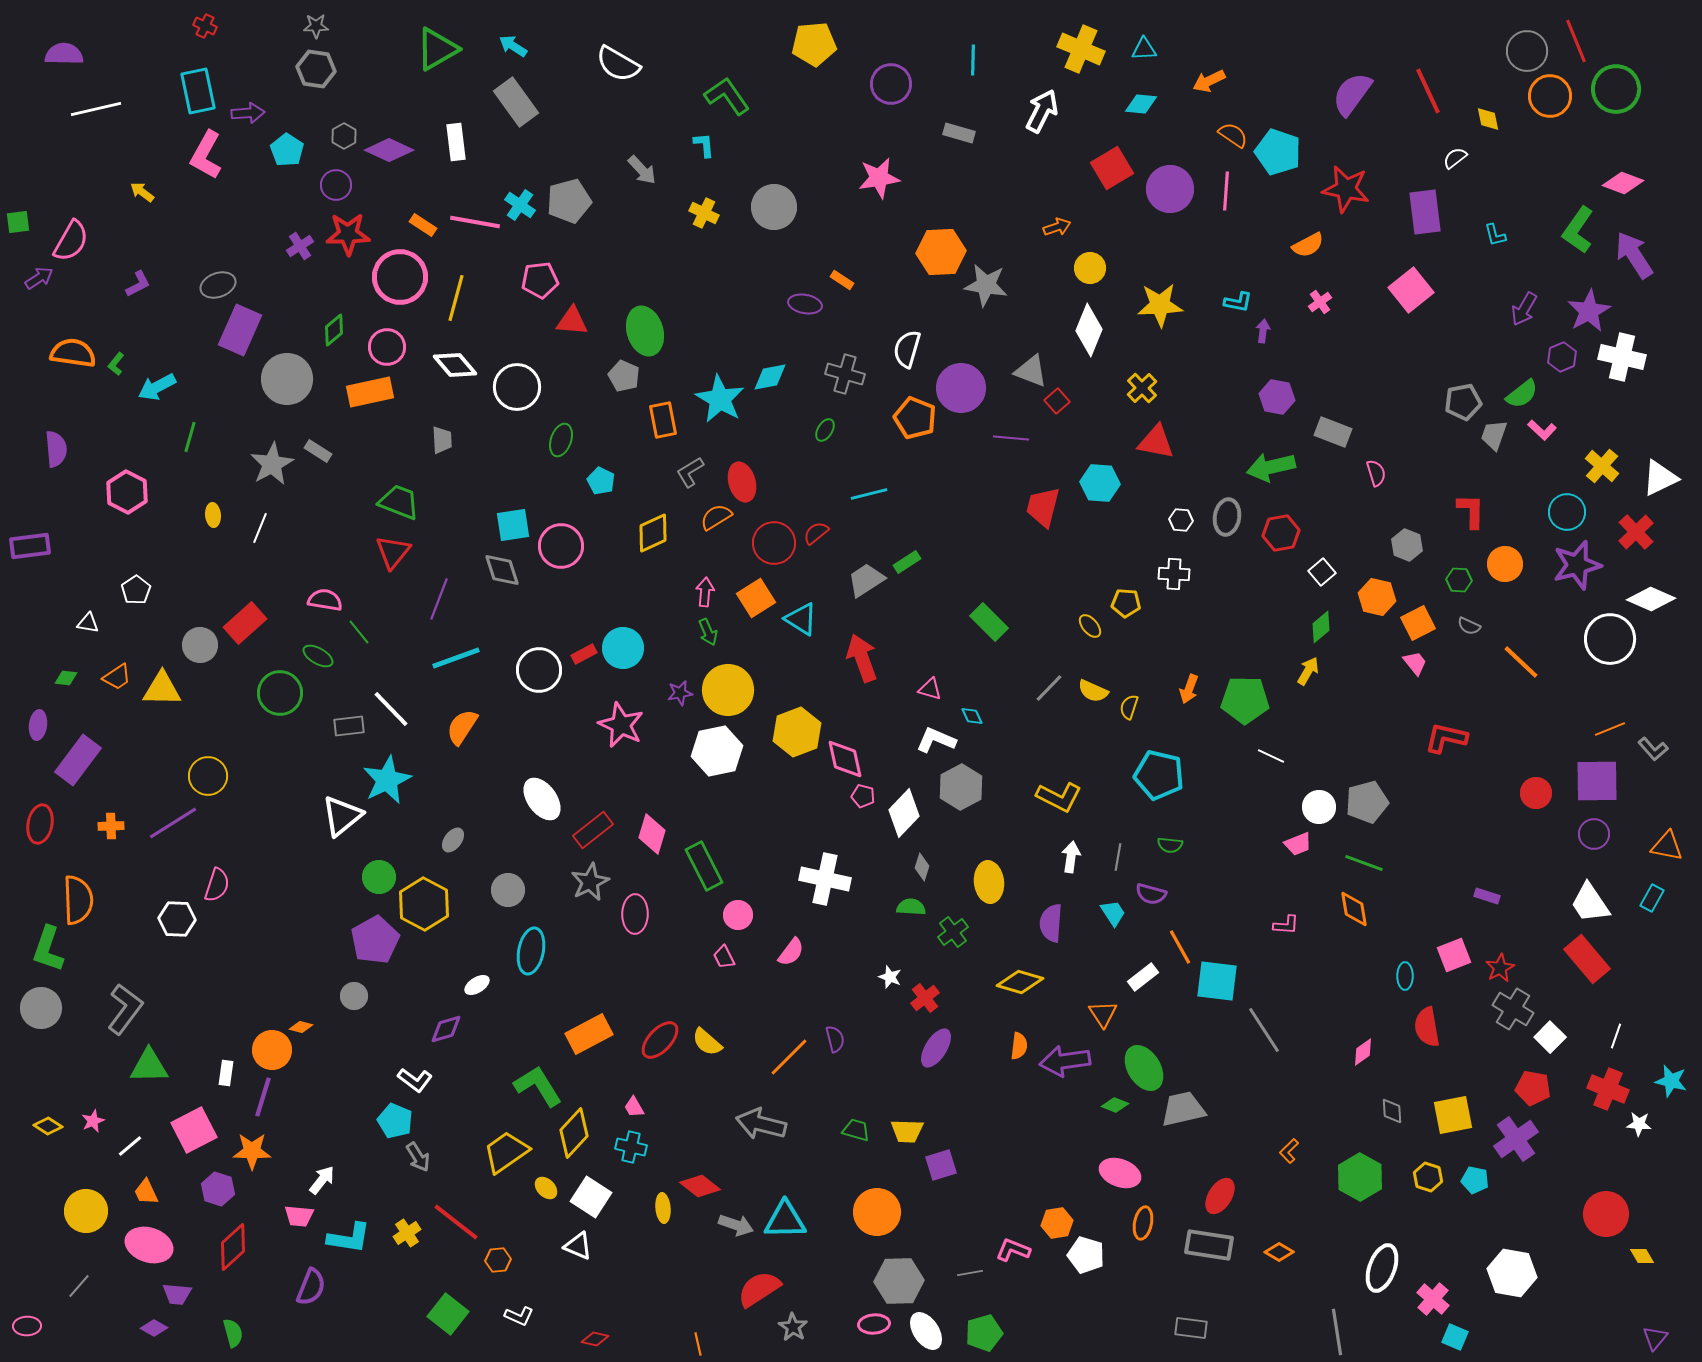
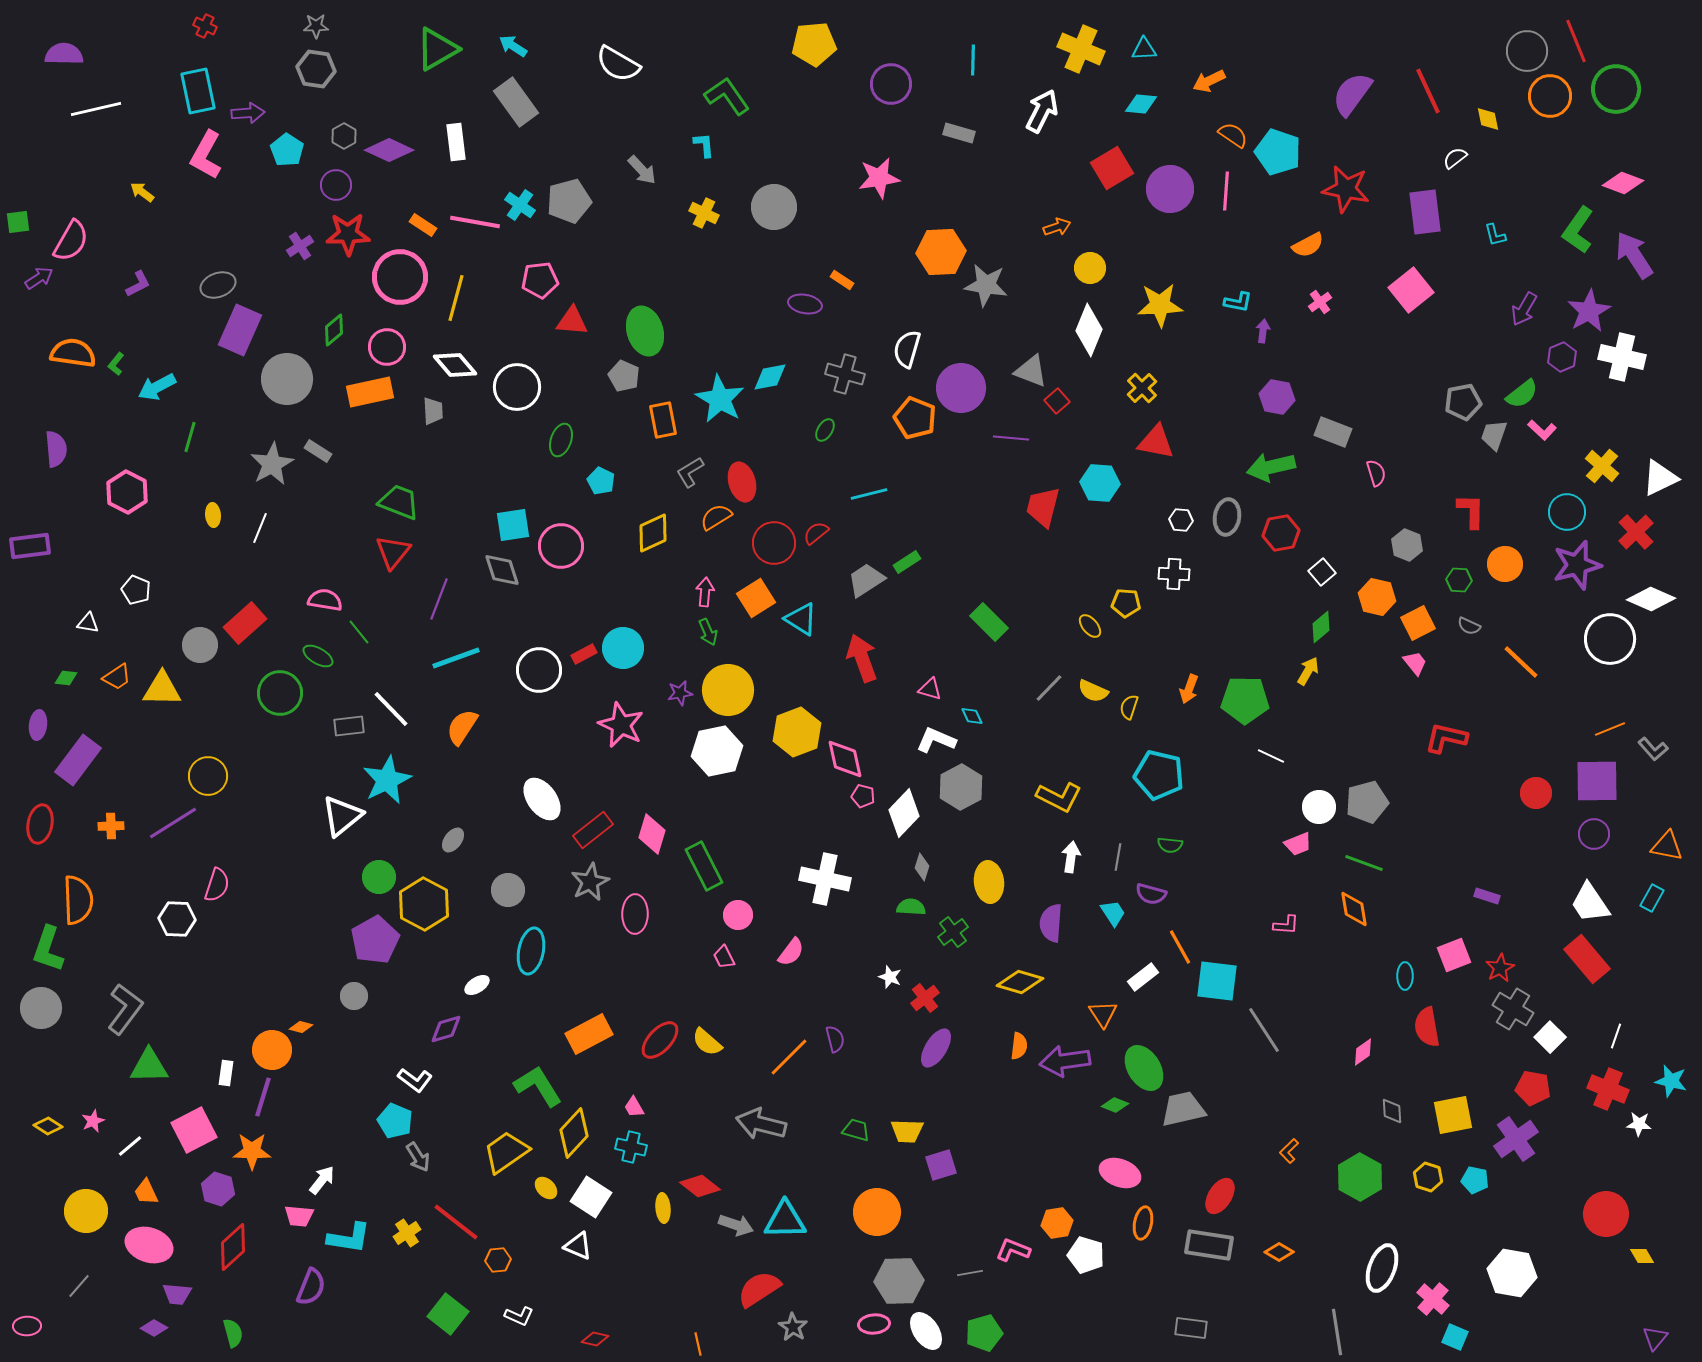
gray trapezoid at (442, 440): moved 9 px left, 29 px up
white pentagon at (136, 590): rotated 16 degrees counterclockwise
